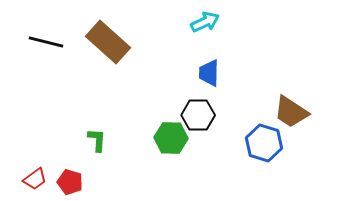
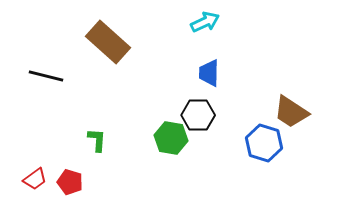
black line: moved 34 px down
green hexagon: rotated 8 degrees clockwise
